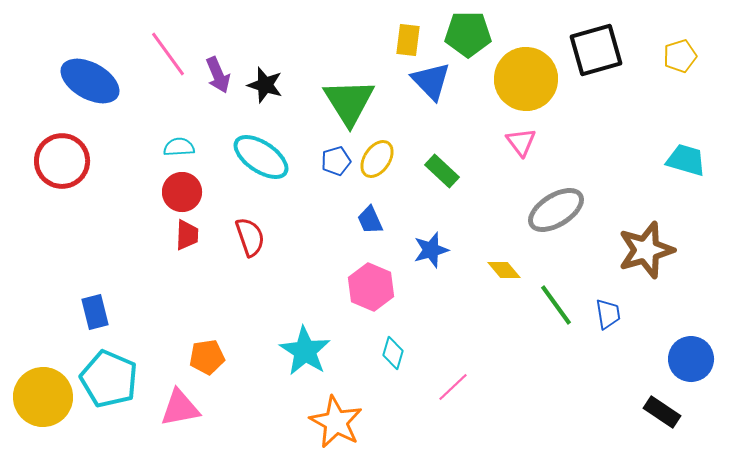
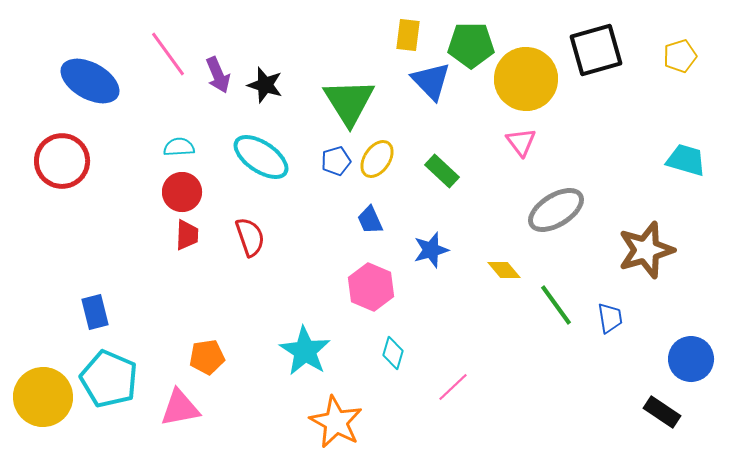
green pentagon at (468, 34): moved 3 px right, 11 px down
yellow rectangle at (408, 40): moved 5 px up
blue trapezoid at (608, 314): moved 2 px right, 4 px down
